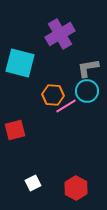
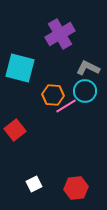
cyan square: moved 5 px down
gray L-shape: rotated 35 degrees clockwise
cyan circle: moved 2 px left
red square: rotated 25 degrees counterclockwise
white square: moved 1 px right, 1 px down
red hexagon: rotated 25 degrees clockwise
